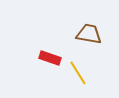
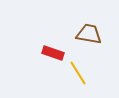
red rectangle: moved 3 px right, 5 px up
